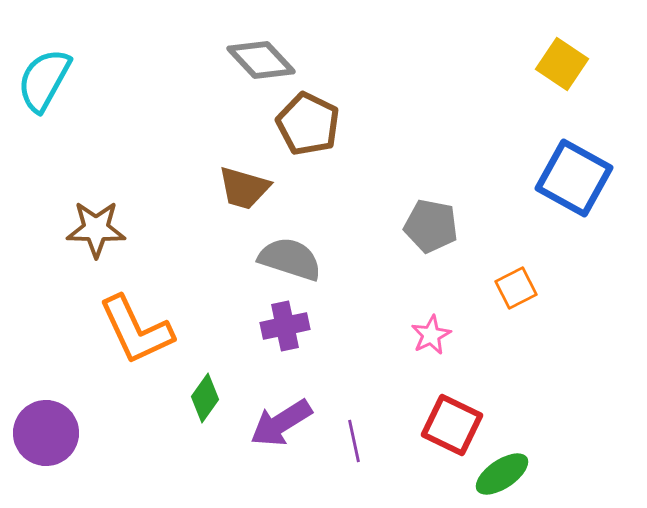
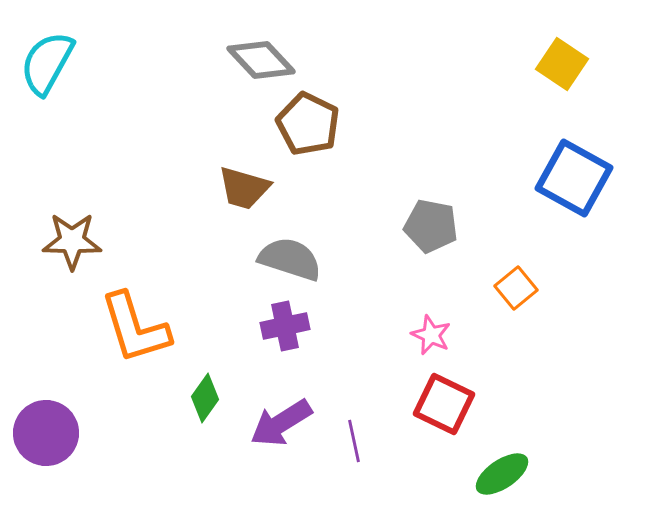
cyan semicircle: moved 3 px right, 17 px up
brown star: moved 24 px left, 12 px down
orange square: rotated 12 degrees counterclockwise
orange L-shape: moved 1 px left, 2 px up; rotated 8 degrees clockwise
pink star: rotated 21 degrees counterclockwise
red square: moved 8 px left, 21 px up
